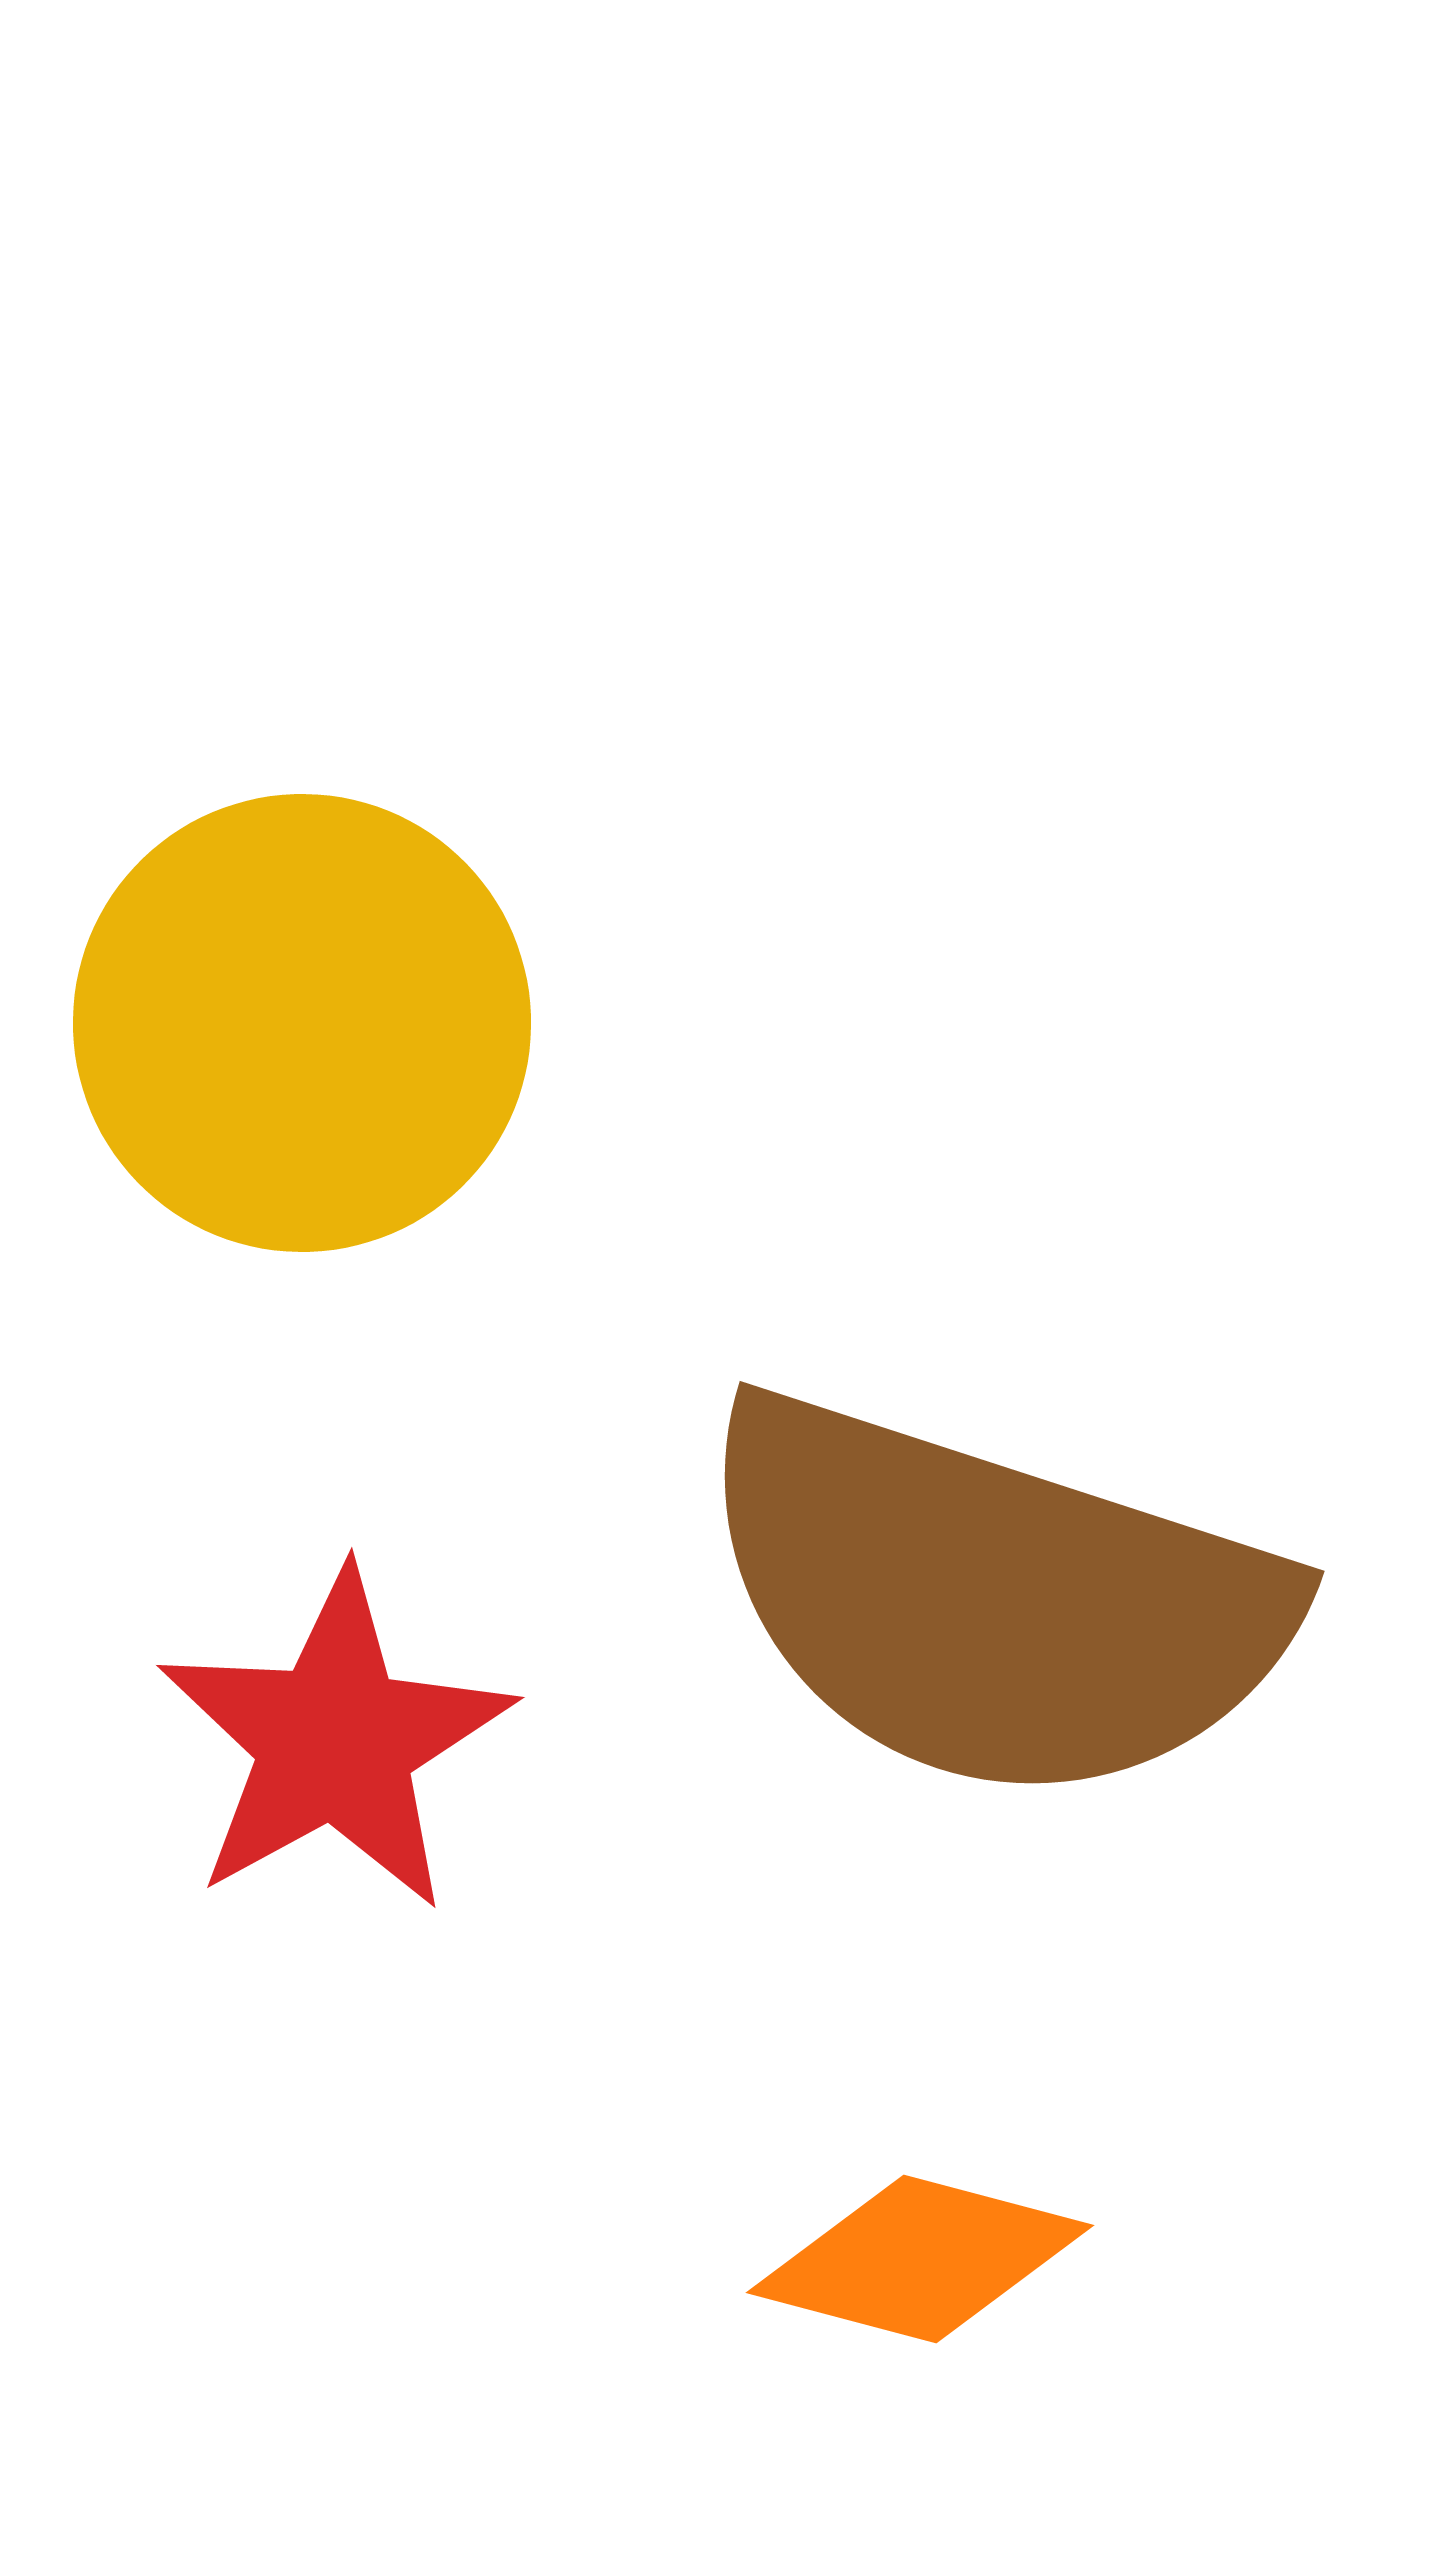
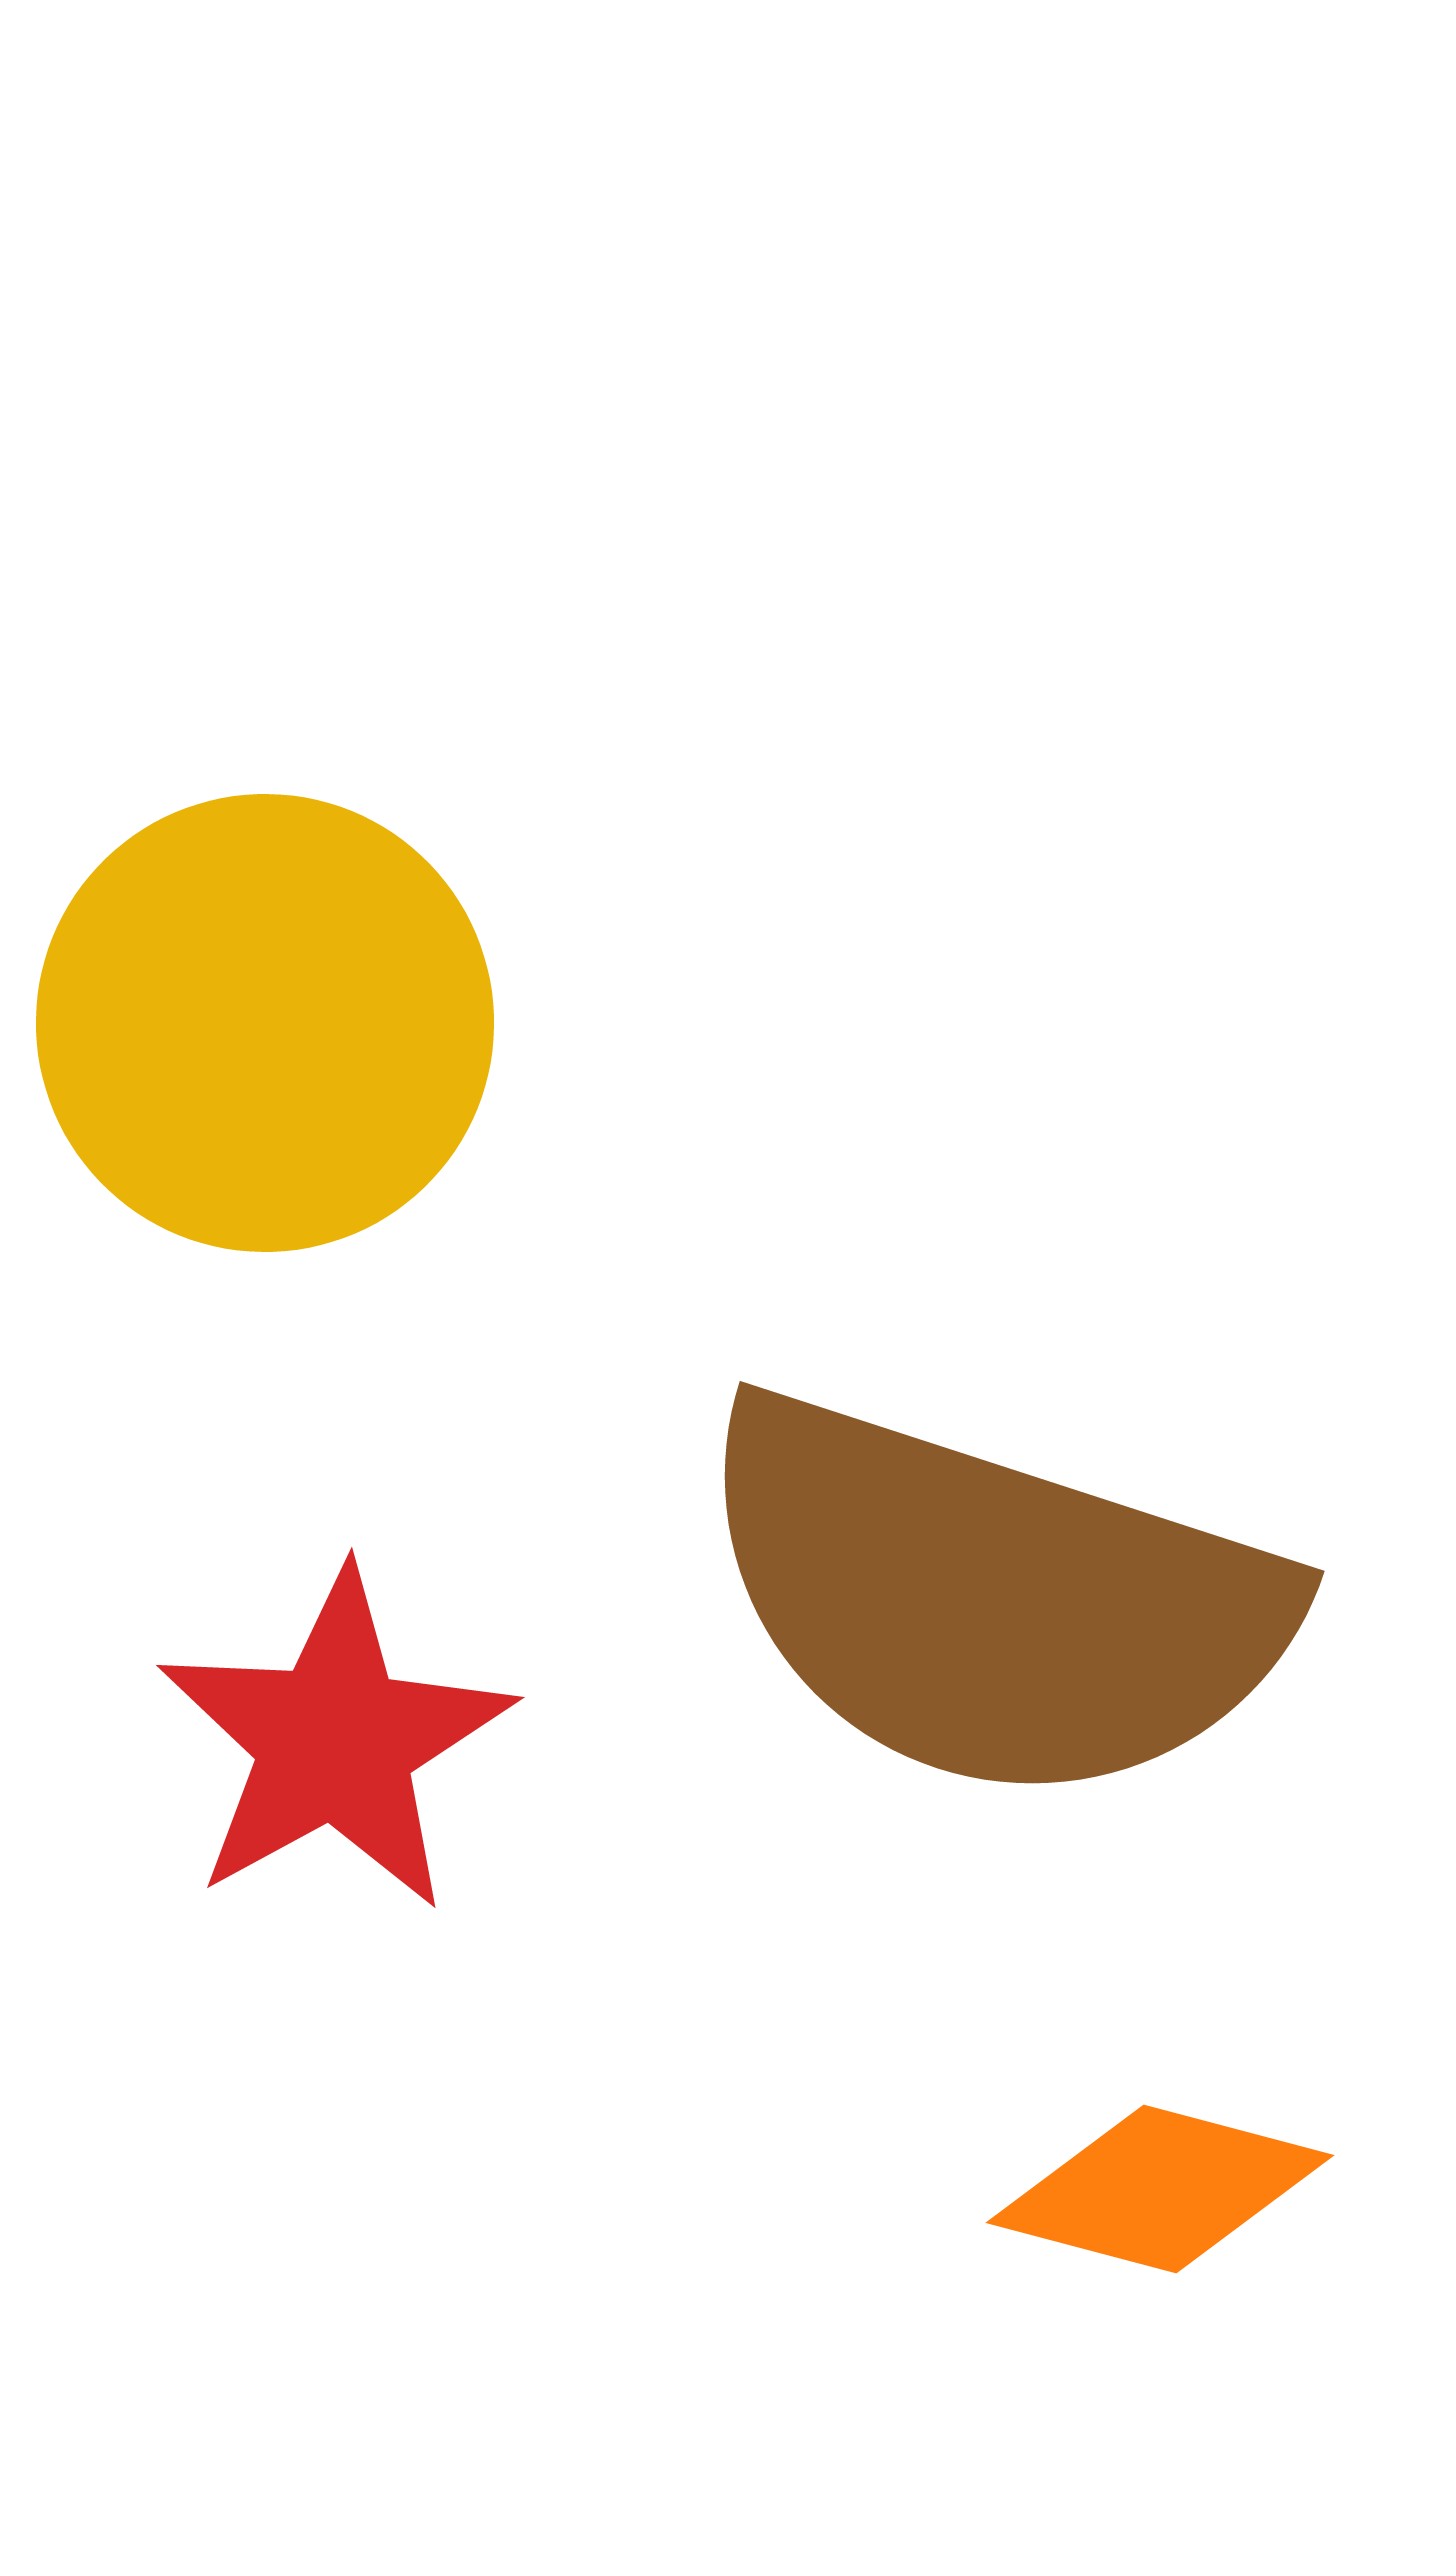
yellow circle: moved 37 px left
orange diamond: moved 240 px right, 70 px up
